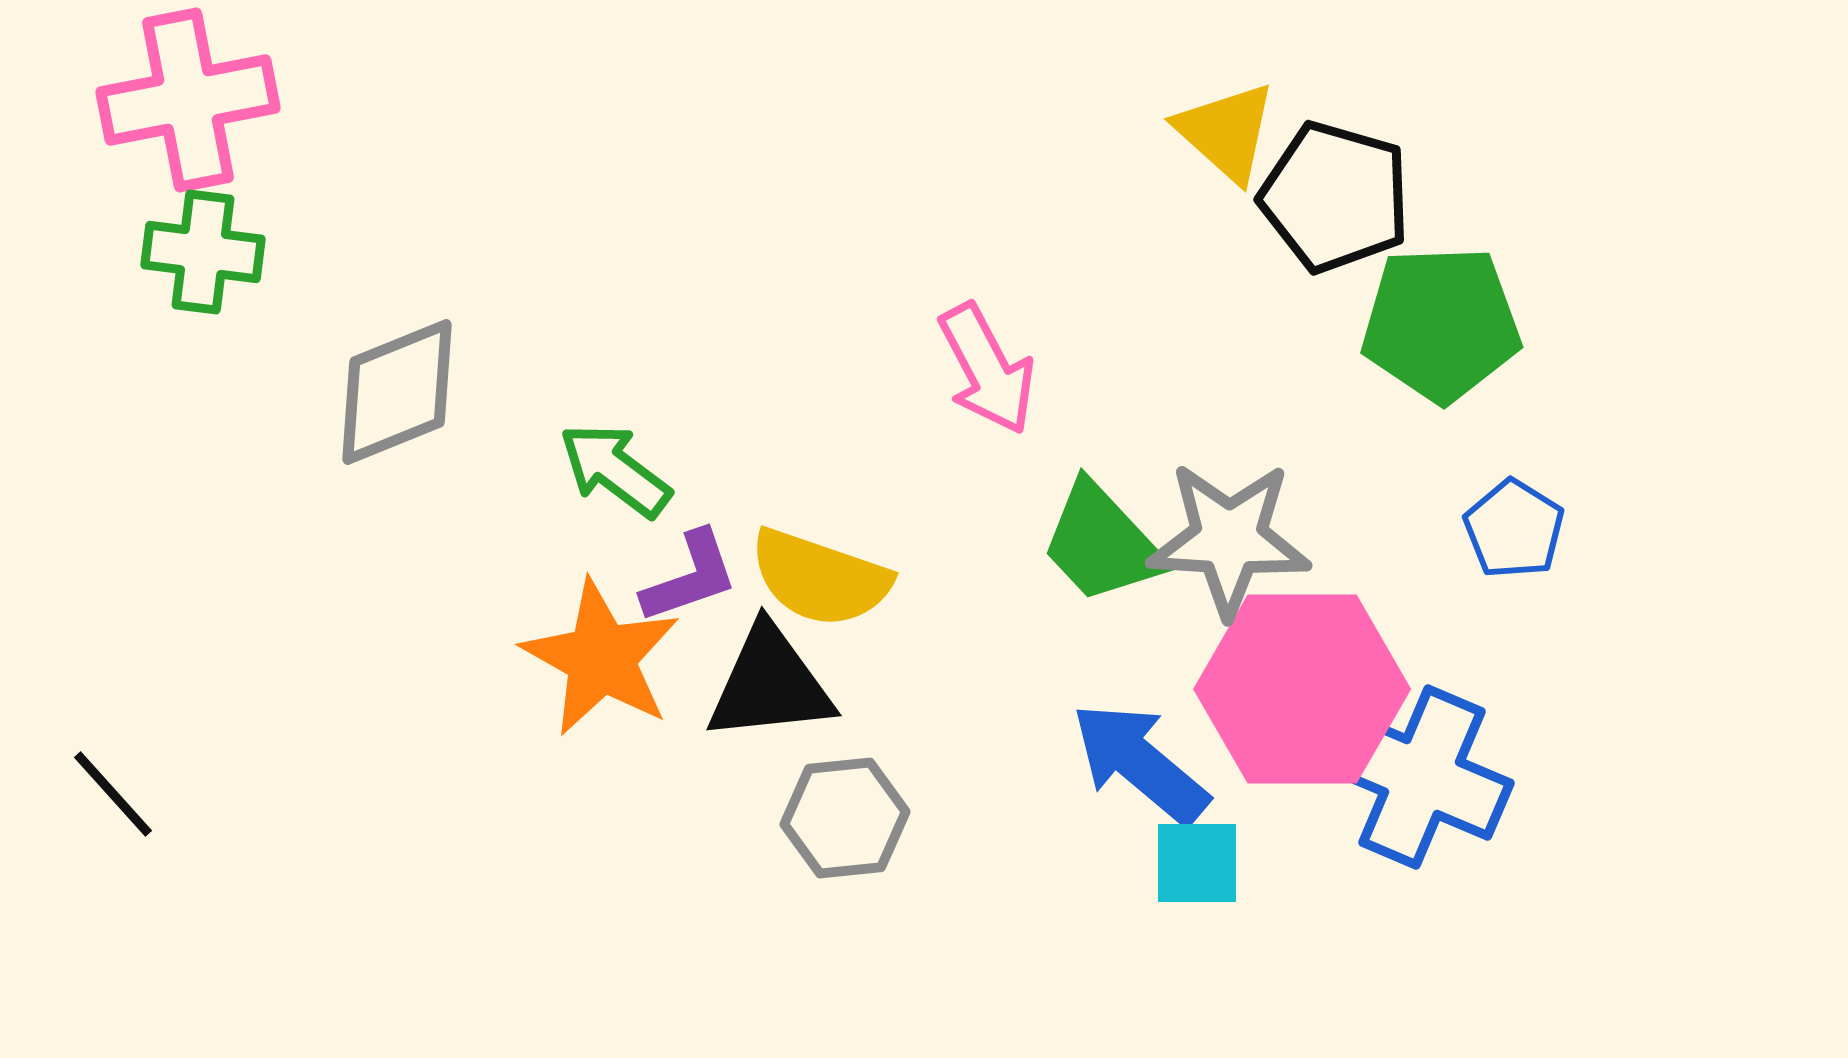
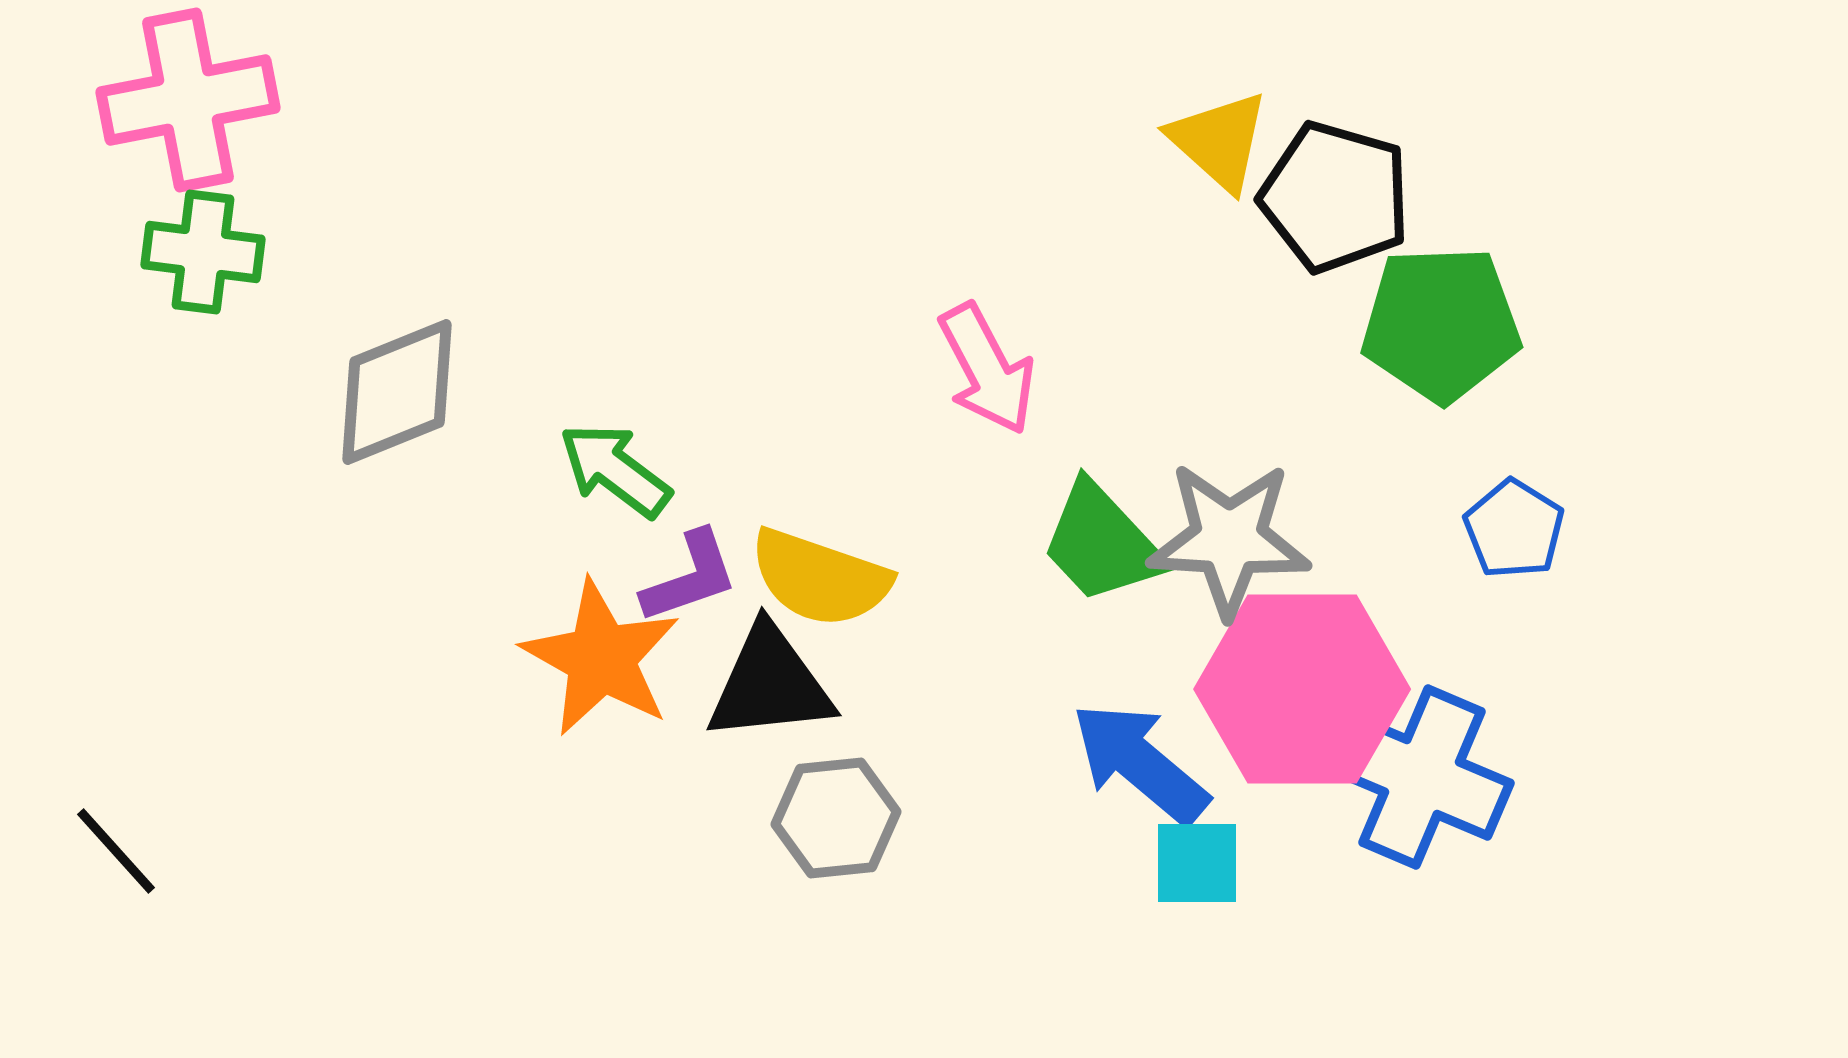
yellow triangle: moved 7 px left, 9 px down
black line: moved 3 px right, 57 px down
gray hexagon: moved 9 px left
